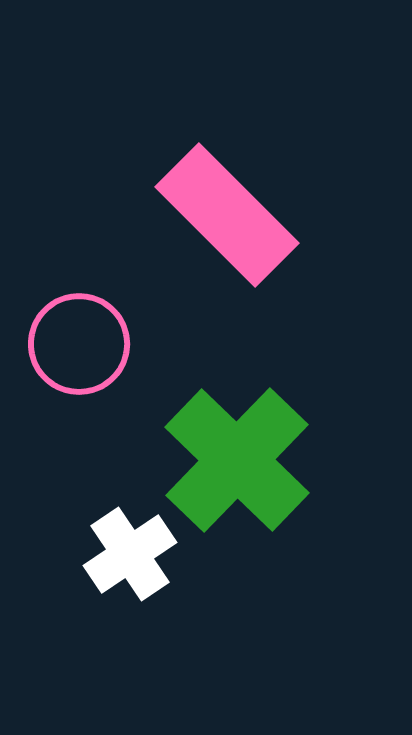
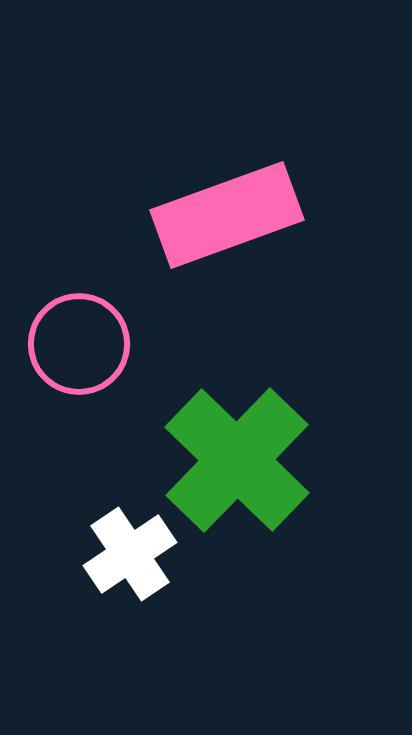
pink rectangle: rotated 65 degrees counterclockwise
